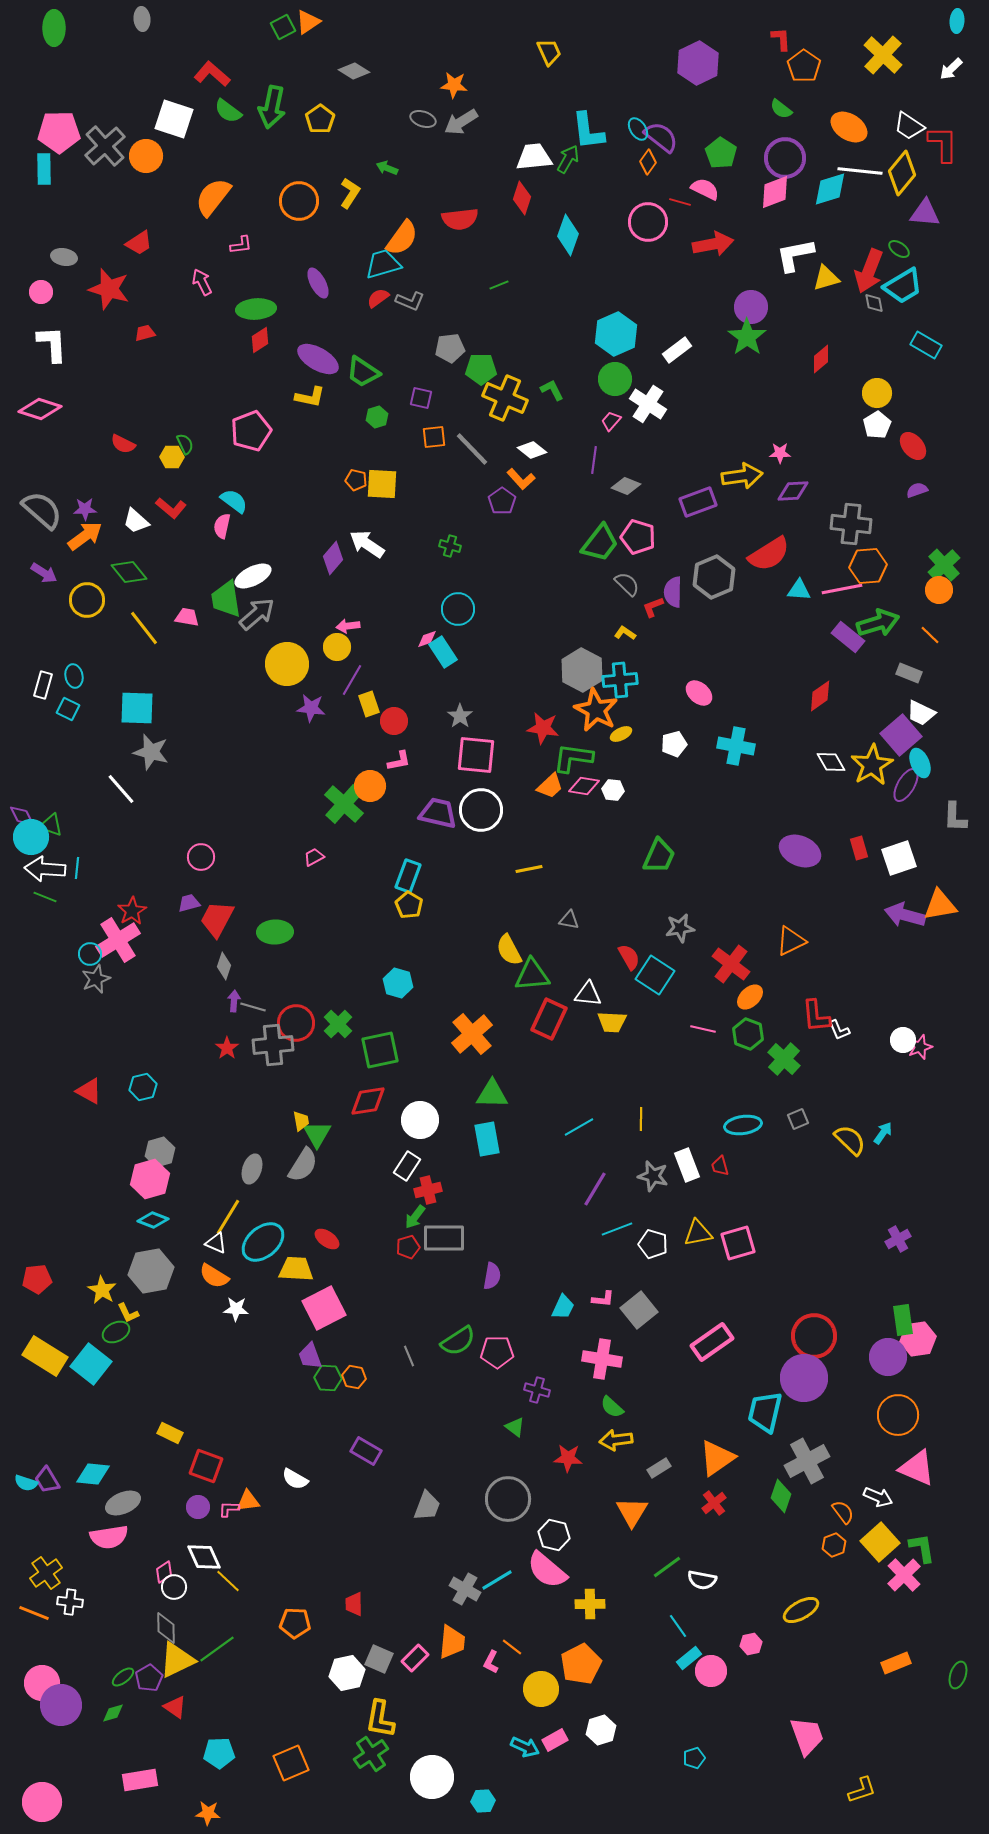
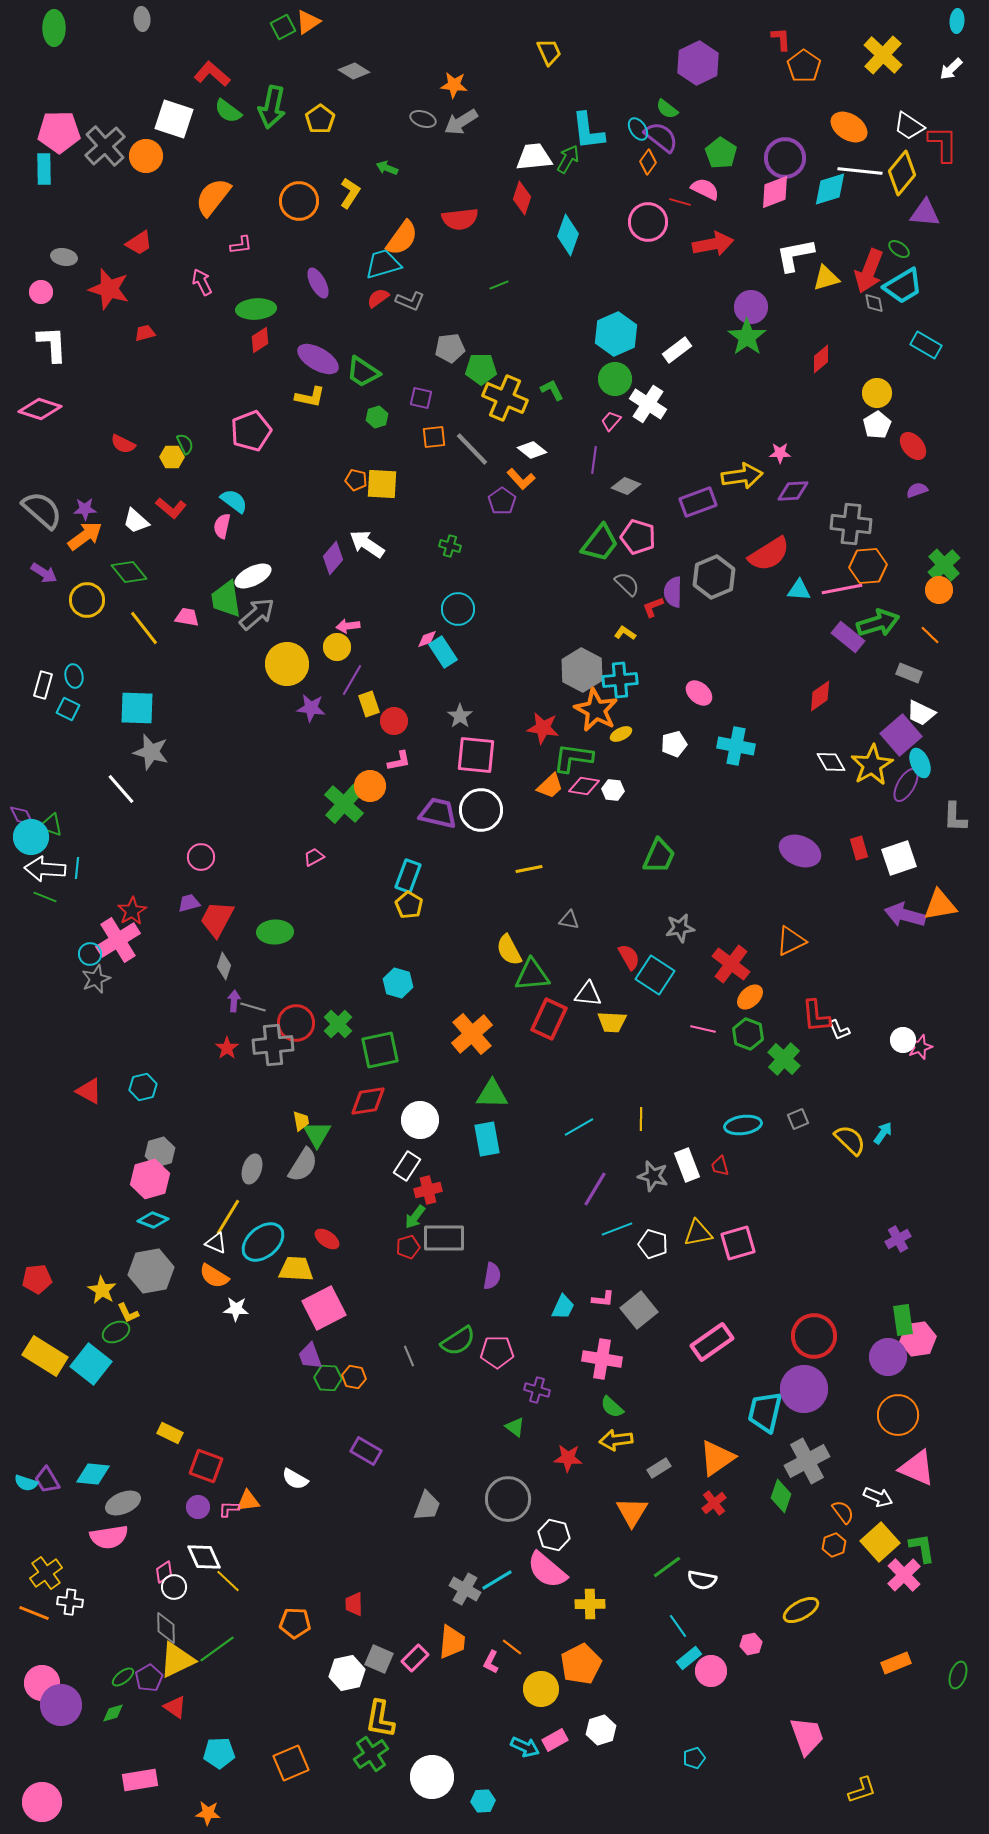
green semicircle at (781, 109): moved 114 px left
purple circle at (804, 1378): moved 11 px down
